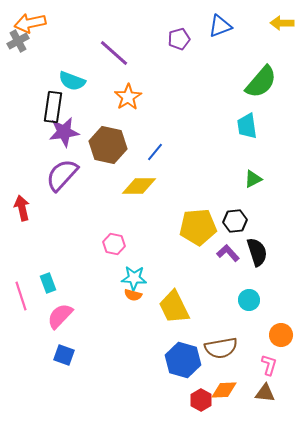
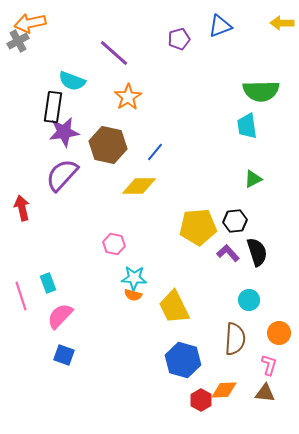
green semicircle: moved 9 px down; rotated 48 degrees clockwise
orange circle: moved 2 px left, 2 px up
brown semicircle: moved 14 px right, 9 px up; rotated 76 degrees counterclockwise
